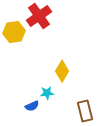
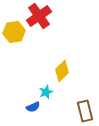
yellow diamond: rotated 15 degrees clockwise
cyan star: moved 1 px left, 1 px up; rotated 16 degrees counterclockwise
blue semicircle: moved 1 px right, 1 px down
